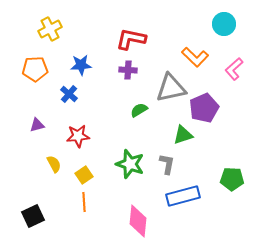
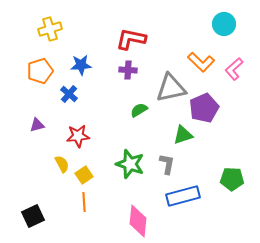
yellow cross: rotated 10 degrees clockwise
orange L-shape: moved 6 px right, 5 px down
orange pentagon: moved 5 px right, 2 px down; rotated 15 degrees counterclockwise
yellow semicircle: moved 8 px right
